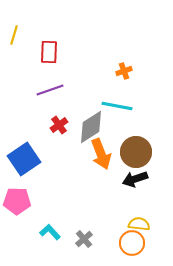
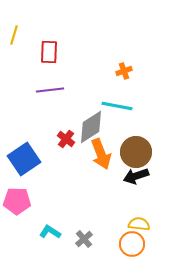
purple line: rotated 12 degrees clockwise
red cross: moved 7 px right, 14 px down; rotated 18 degrees counterclockwise
black arrow: moved 1 px right, 3 px up
cyan L-shape: rotated 15 degrees counterclockwise
orange circle: moved 1 px down
